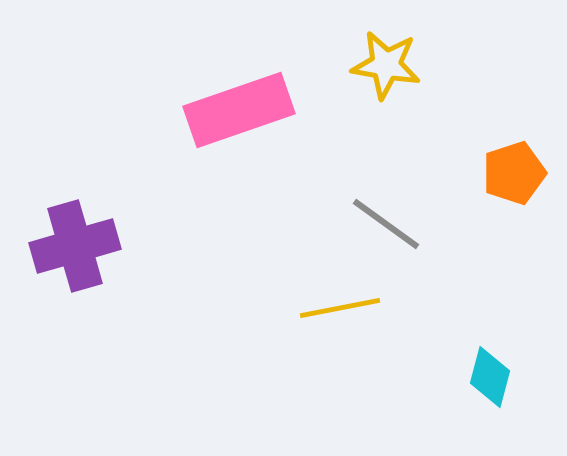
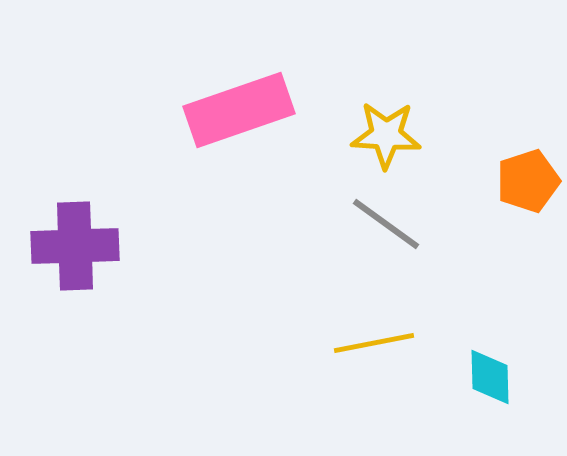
yellow star: moved 70 px down; rotated 6 degrees counterclockwise
orange pentagon: moved 14 px right, 8 px down
purple cross: rotated 14 degrees clockwise
yellow line: moved 34 px right, 35 px down
cyan diamond: rotated 16 degrees counterclockwise
